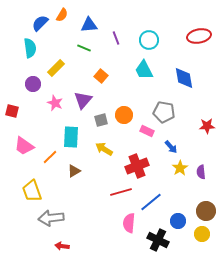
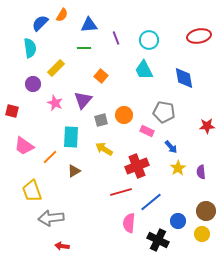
green line: rotated 24 degrees counterclockwise
yellow star: moved 2 px left
